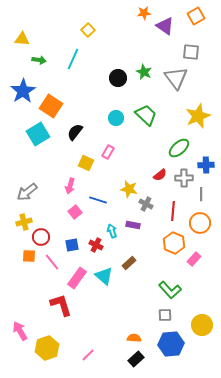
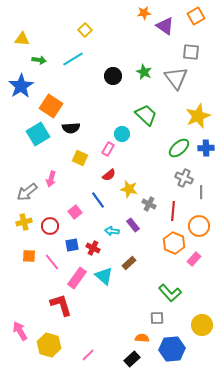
yellow square at (88, 30): moved 3 px left
cyan line at (73, 59): rotated 35 degrees clockwise
black circle at (118, 78): moved 5 px left, 2 px up
blue star at (23, 91): moved 2 px left, 5 px up
cyan circle at (116, 118): moved 6 px right, 16 px down
black semicircle at (75, 132): moved 4 px left, 4 px up; rotated 132 degrees counterclockwise
pink rectangle at (108, 152): moved 3 px up
yellow square at (86, 163): moved 6 px left, 5 px up
blue cross at (206, 165): moved 17 px up
red semicircle at (160, 175): moved 51 px left
gray cross at (184, 178): rotated 24 degrees clockwise
pink arrow at (70, 186): moved 19 px left, 7 px up
gray line at (201, 194): moved 2 px up
blue line at (98, 200): rotated 36 degrees clockwise
gray cross at (146, 204): moved 3 px right
orange circle at (200, 223): moved 1 px left, 3 px down
purple rectangle at (133, 225): rotated 40 degrees clockwise
cyan arrow at (112, 231): rotated 64 degrees counterclockwise
red circle at (41, 237): moved 9 px right, 11 px up
red cross at (96, 245): moved 3 px left, 3 px down
green L-shape at (170, 290): moved 3 px down
gray square at (165, 315): moved 8 px left, 3 px down
orange semicircle at (134, 338): moved 8 px right
blue hexagon at (171, 344): moved 1 px right, 5 px down
yellow hexagon at (47, 348): moved 2 px right, 3 px up; rotated 25 degrees counterclockwise
black rectangle at (136, 359): moved 4 px left
